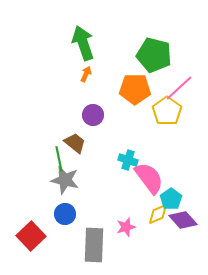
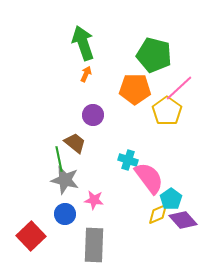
pink star: moved 32 px left, 27 px up; rotated 24 degrees clockwise
